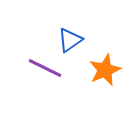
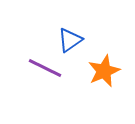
orange star: moved 1 px left, 1 px down
